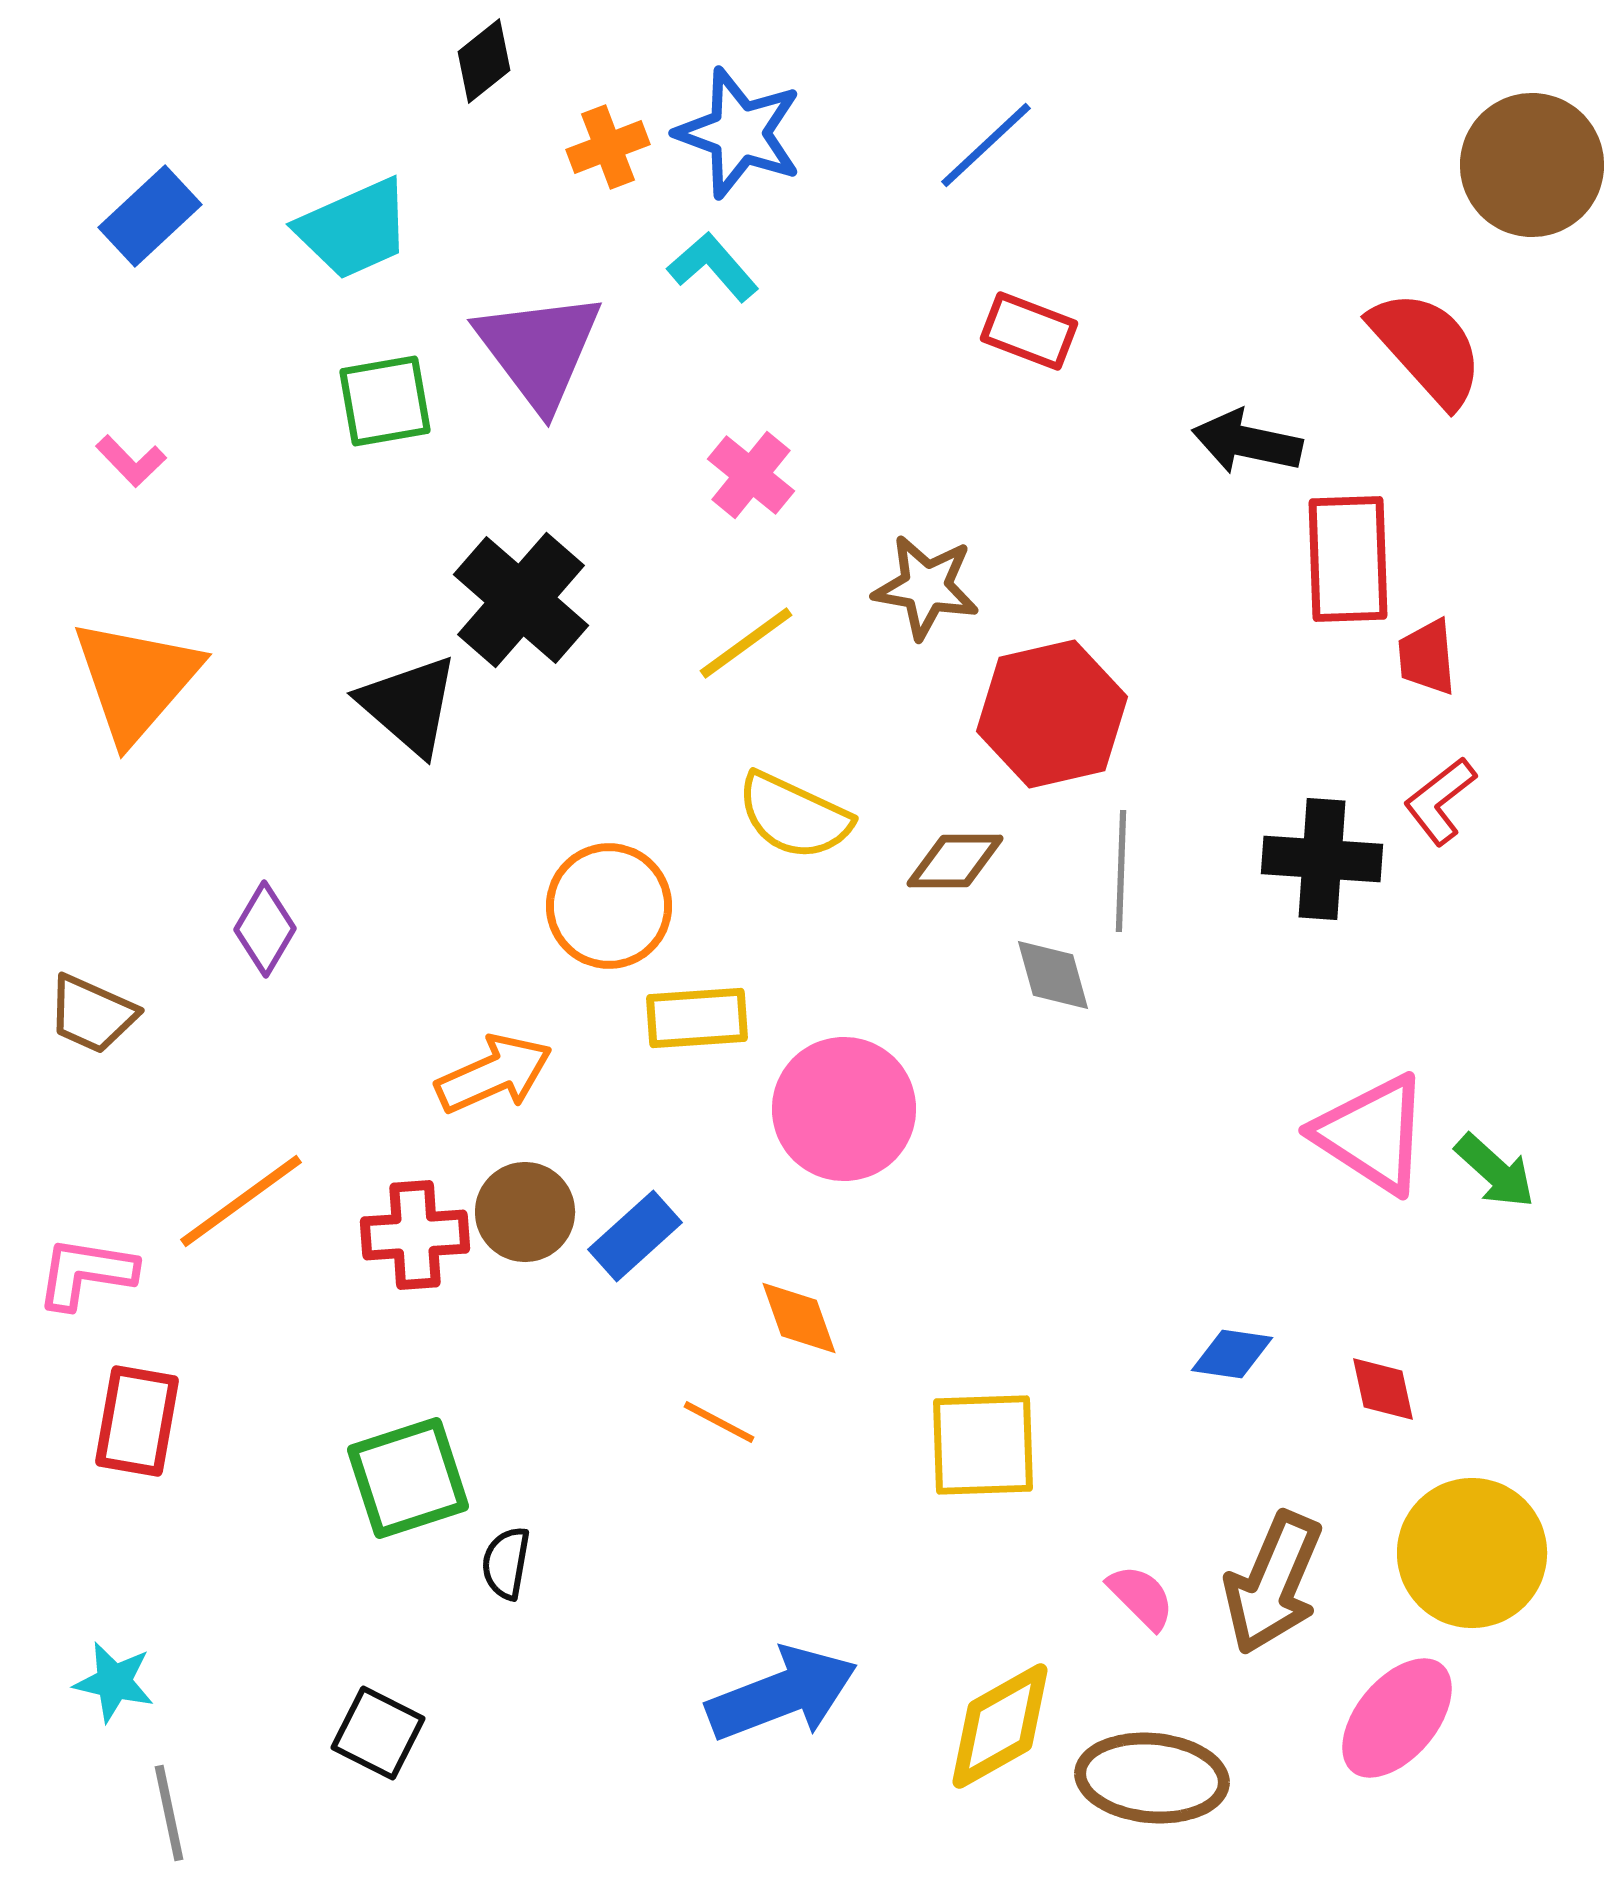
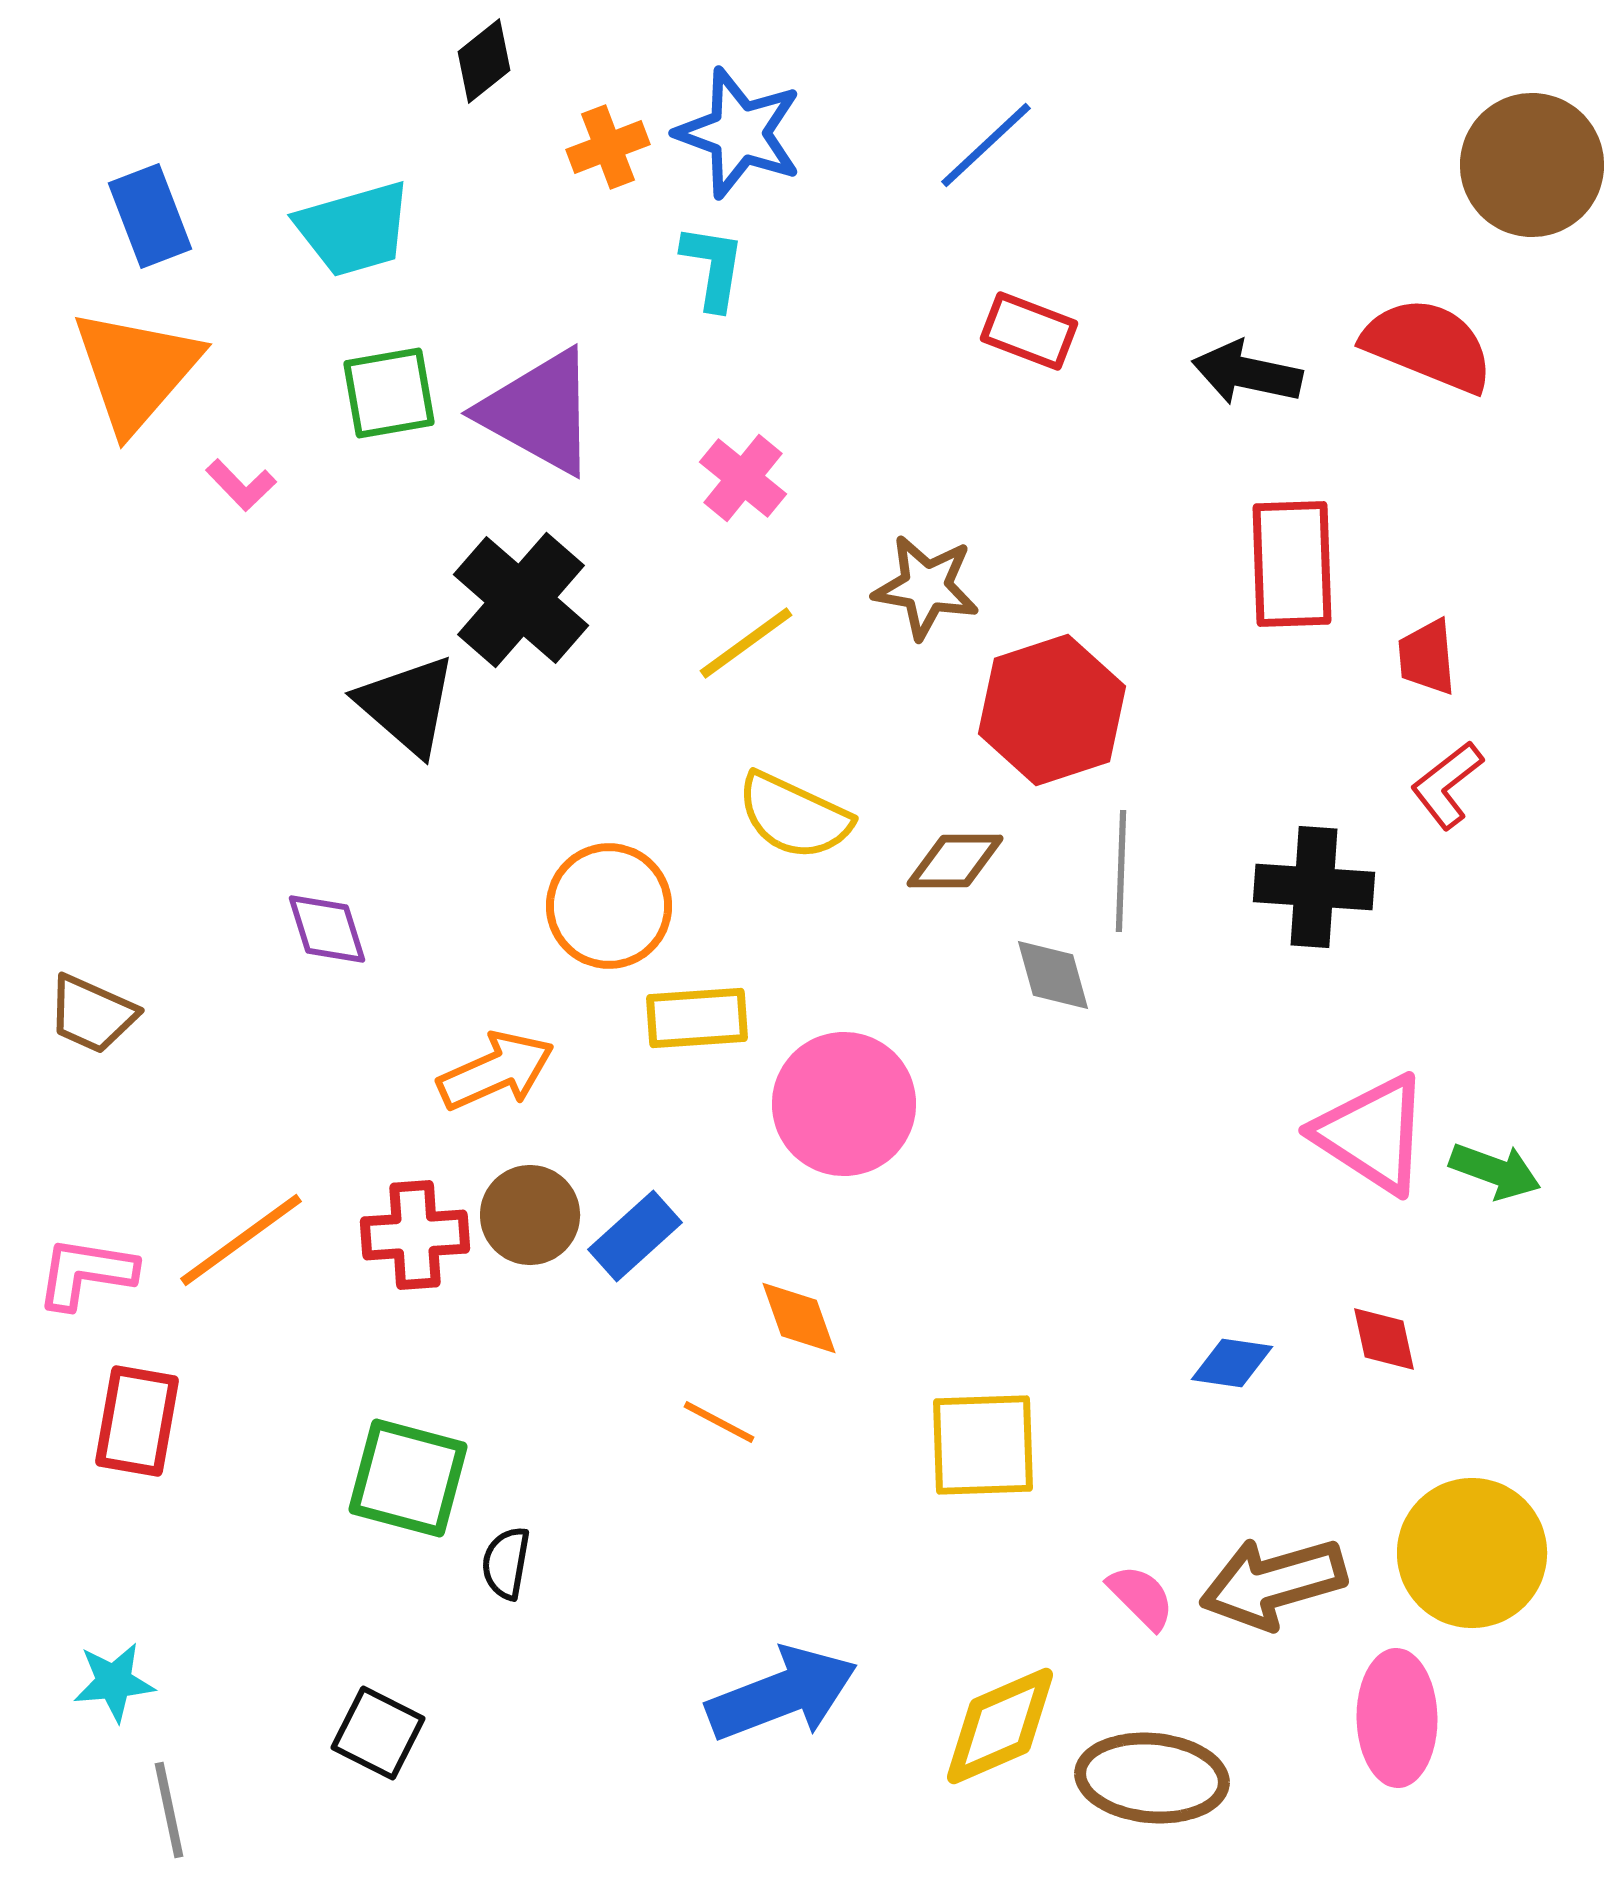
blue rectangle at (150, 216): rotated 68 degrees counterclockwise
cyan trapezoid at (354, 229): rotated 8 degrees clockwise
cyan L-shape at (713, 267): rotated 50 degrees clockwise
red semicircle at (1427, 348): moved 1 px right, 3 px up; rotated 26 degrees counterclockwise
purple triangle at (539, 350): moved 62 px down; rotated 24 degrees counterclockwise
green square at (385, 401): moved 4 px right, 8 px up
black arrow at (1247, 442): moved 69 px up
pink L-shape at (131, 461): moved 110 px right, 24 px down
pink cross at (751, 475): moved 8 px left, 3 px down
red rectangle at (1348, 559): moved 56 px left, 5 px down
orange triangle at (136, 680): moved 310 px up
black triangle at (409, 705): moved 2 px left
red hexagon at (1052, 714): moved 4 px up; rotated 5 degrees counterclockwise
red L-shape at (1440, 801): moved 7 px right, 16 px up
black cross at (1322, 859): moved 8 px left, 28 px down
purple diamond at (265, 929): moved 62 px right; rotated 48 degrees counterclockwise
orange arrow at (494, 1074): moved 2 px right, 3 px up
pink circle at (844, 1109): moved 5 px up
green arrow at (1495, 1171): rotated 22 degrees counterclockwise
orange line at (241, 1201): moved 39 px down
brown circle at (525, 1212): moved 5 px right, 3 px down
blue diamond at (1232, 1354): moved 9 px down
red diamond at (1383, 1389): moved 1 px right, 50 px up
green square at (408, 1478): rotated 33 degrees clockwise
brown arrow at (1273, 1583): rotated 51 degrees clockwise
cyan star at (114, 1682): rotated 18 degrees counterclockwise
pink ellipse at (1397, 1718): rotated 41 degrees counterclockwise
yellow diamond at (1000, 1726): rotated 6 degrees clockwise
gray line at (169, 1813): moved 3 px up
